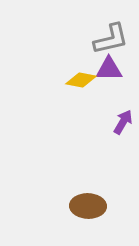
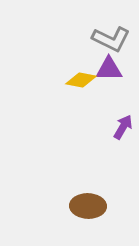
gray L-shape: rotated 39 degrees clockwise
purple arrow: moved 5 px down
